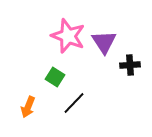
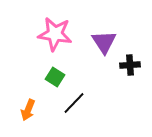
pink star: moved 13 px left, 2 px up; rotated 12 degrees counterclockwise
orange arrow: moved 3 px down
